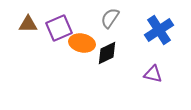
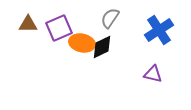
black diamond: moved 5 px left, 6 px up
